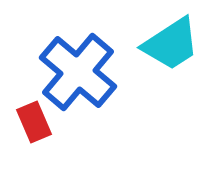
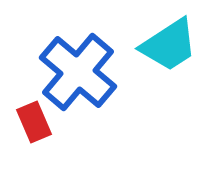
cyan trapezoid: moved 2 px left, 1 px down
